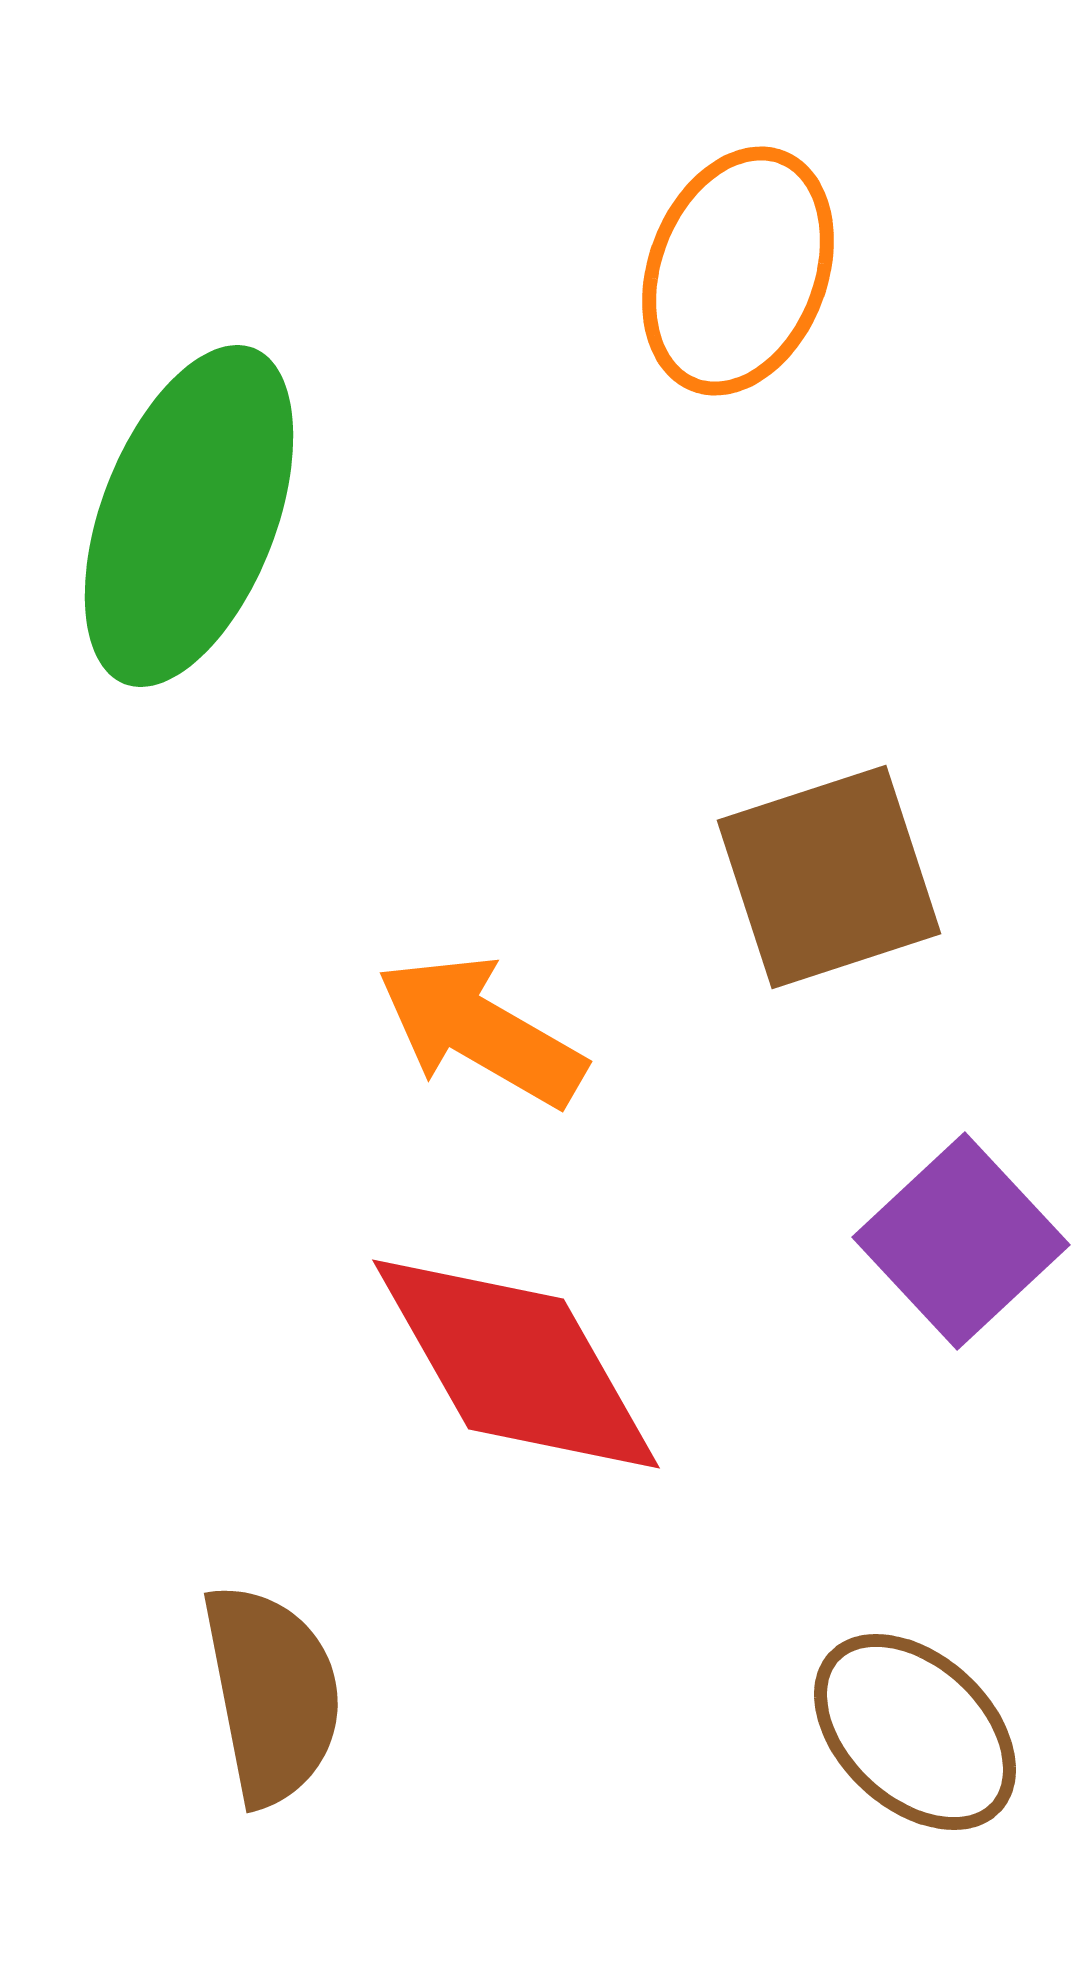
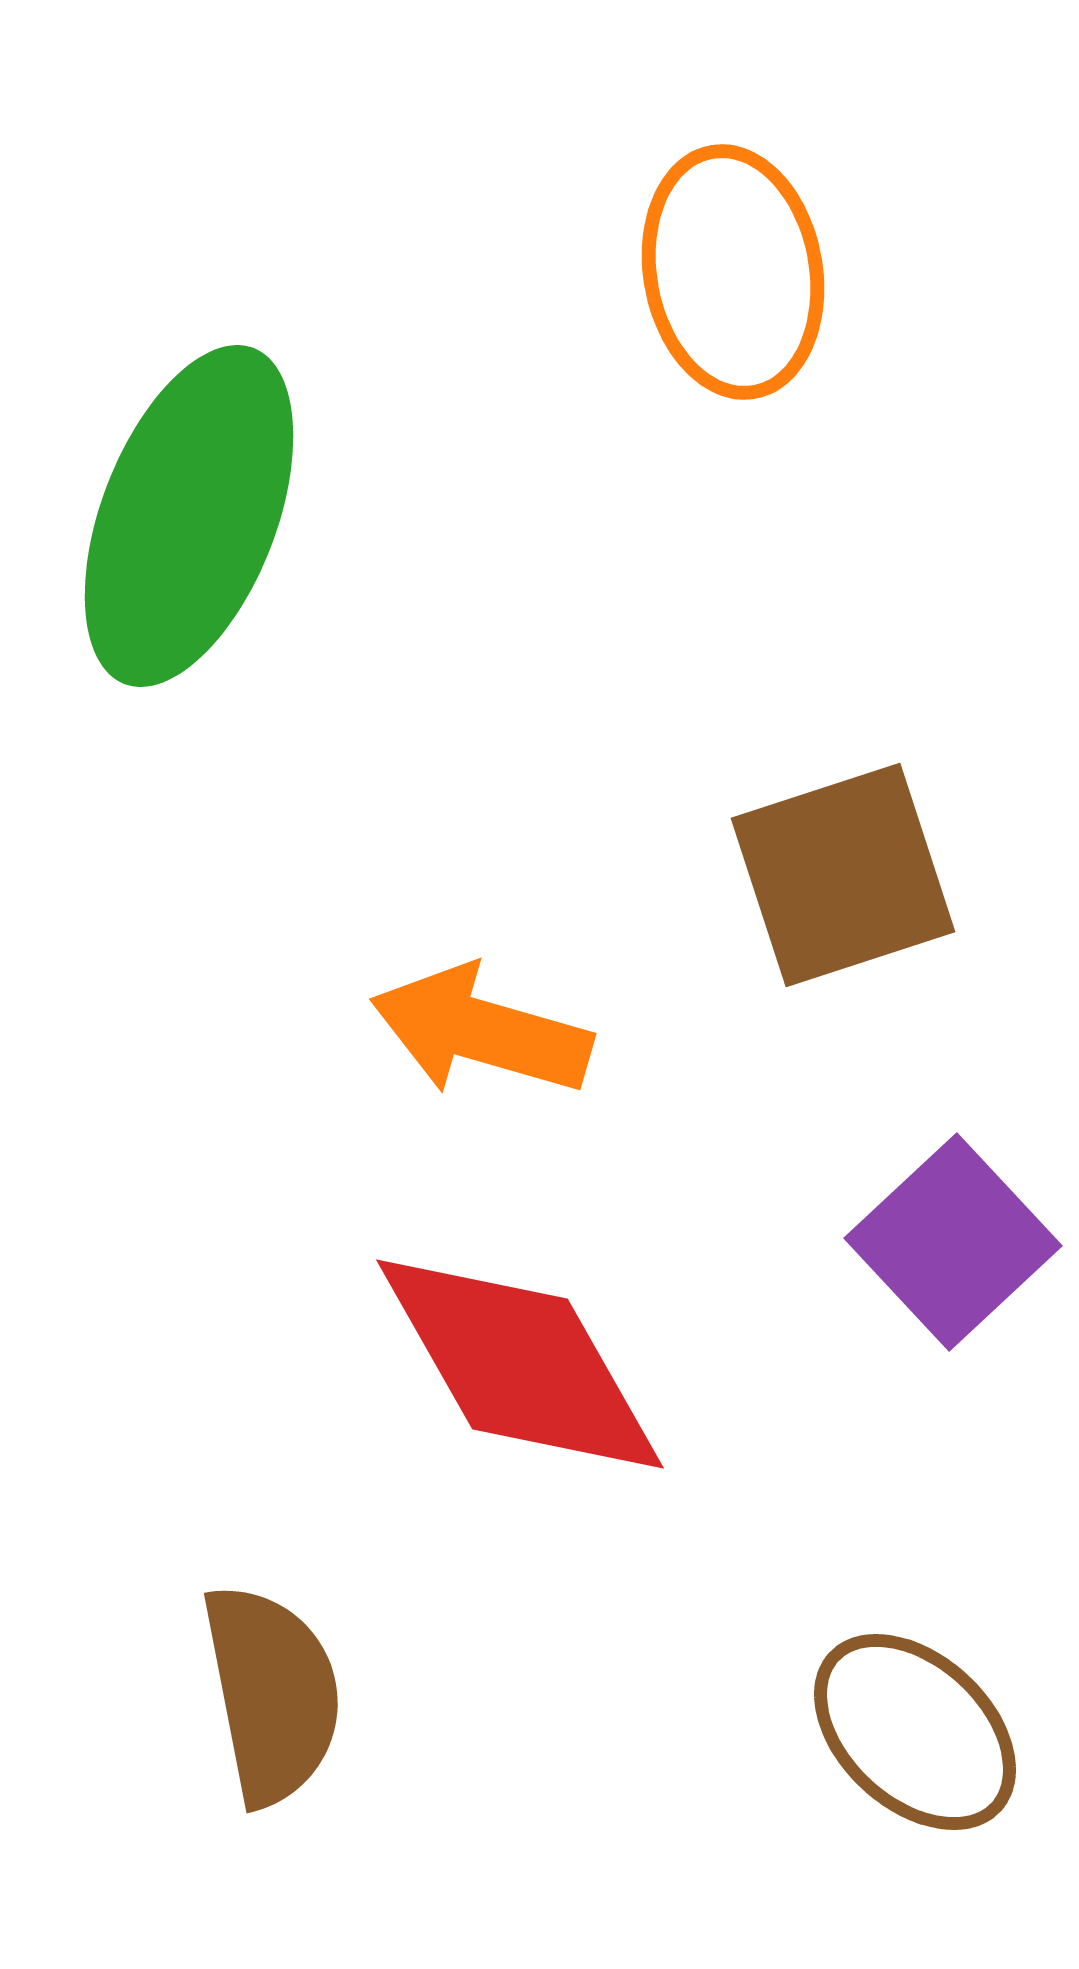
orange ellipse: moved 5 px left, 1 px down; rotated 31 degrees counterclockwise
brown square: moved 14 px right, 2 px up
orange arrow: rotated 14 degrees counterclockwise
purple square: moved 8 px left, 1 px down
red diamond: moved 4 px right
